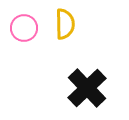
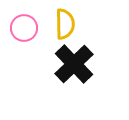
black cross: moved 13 px left, 24 px up
